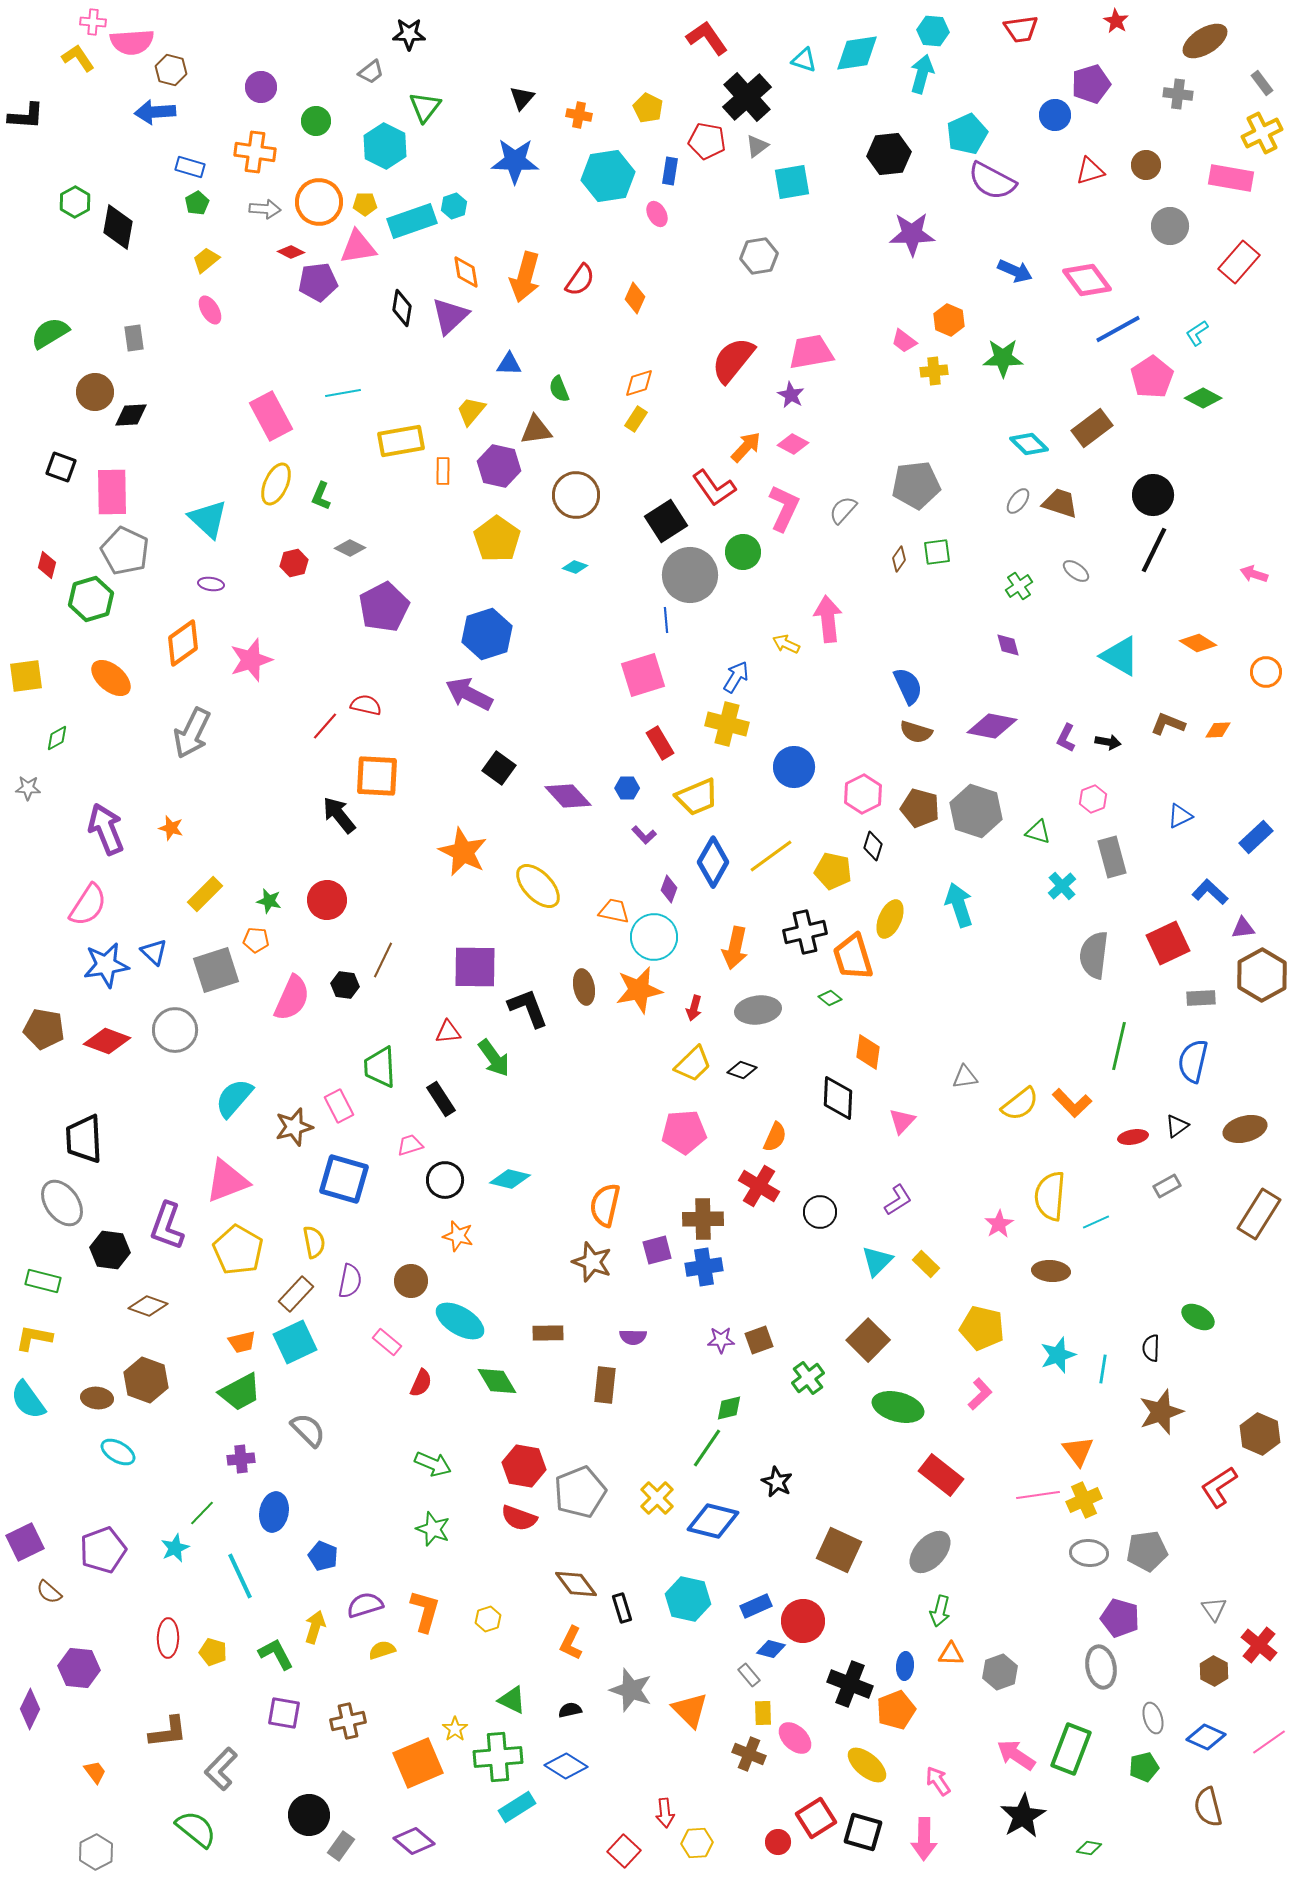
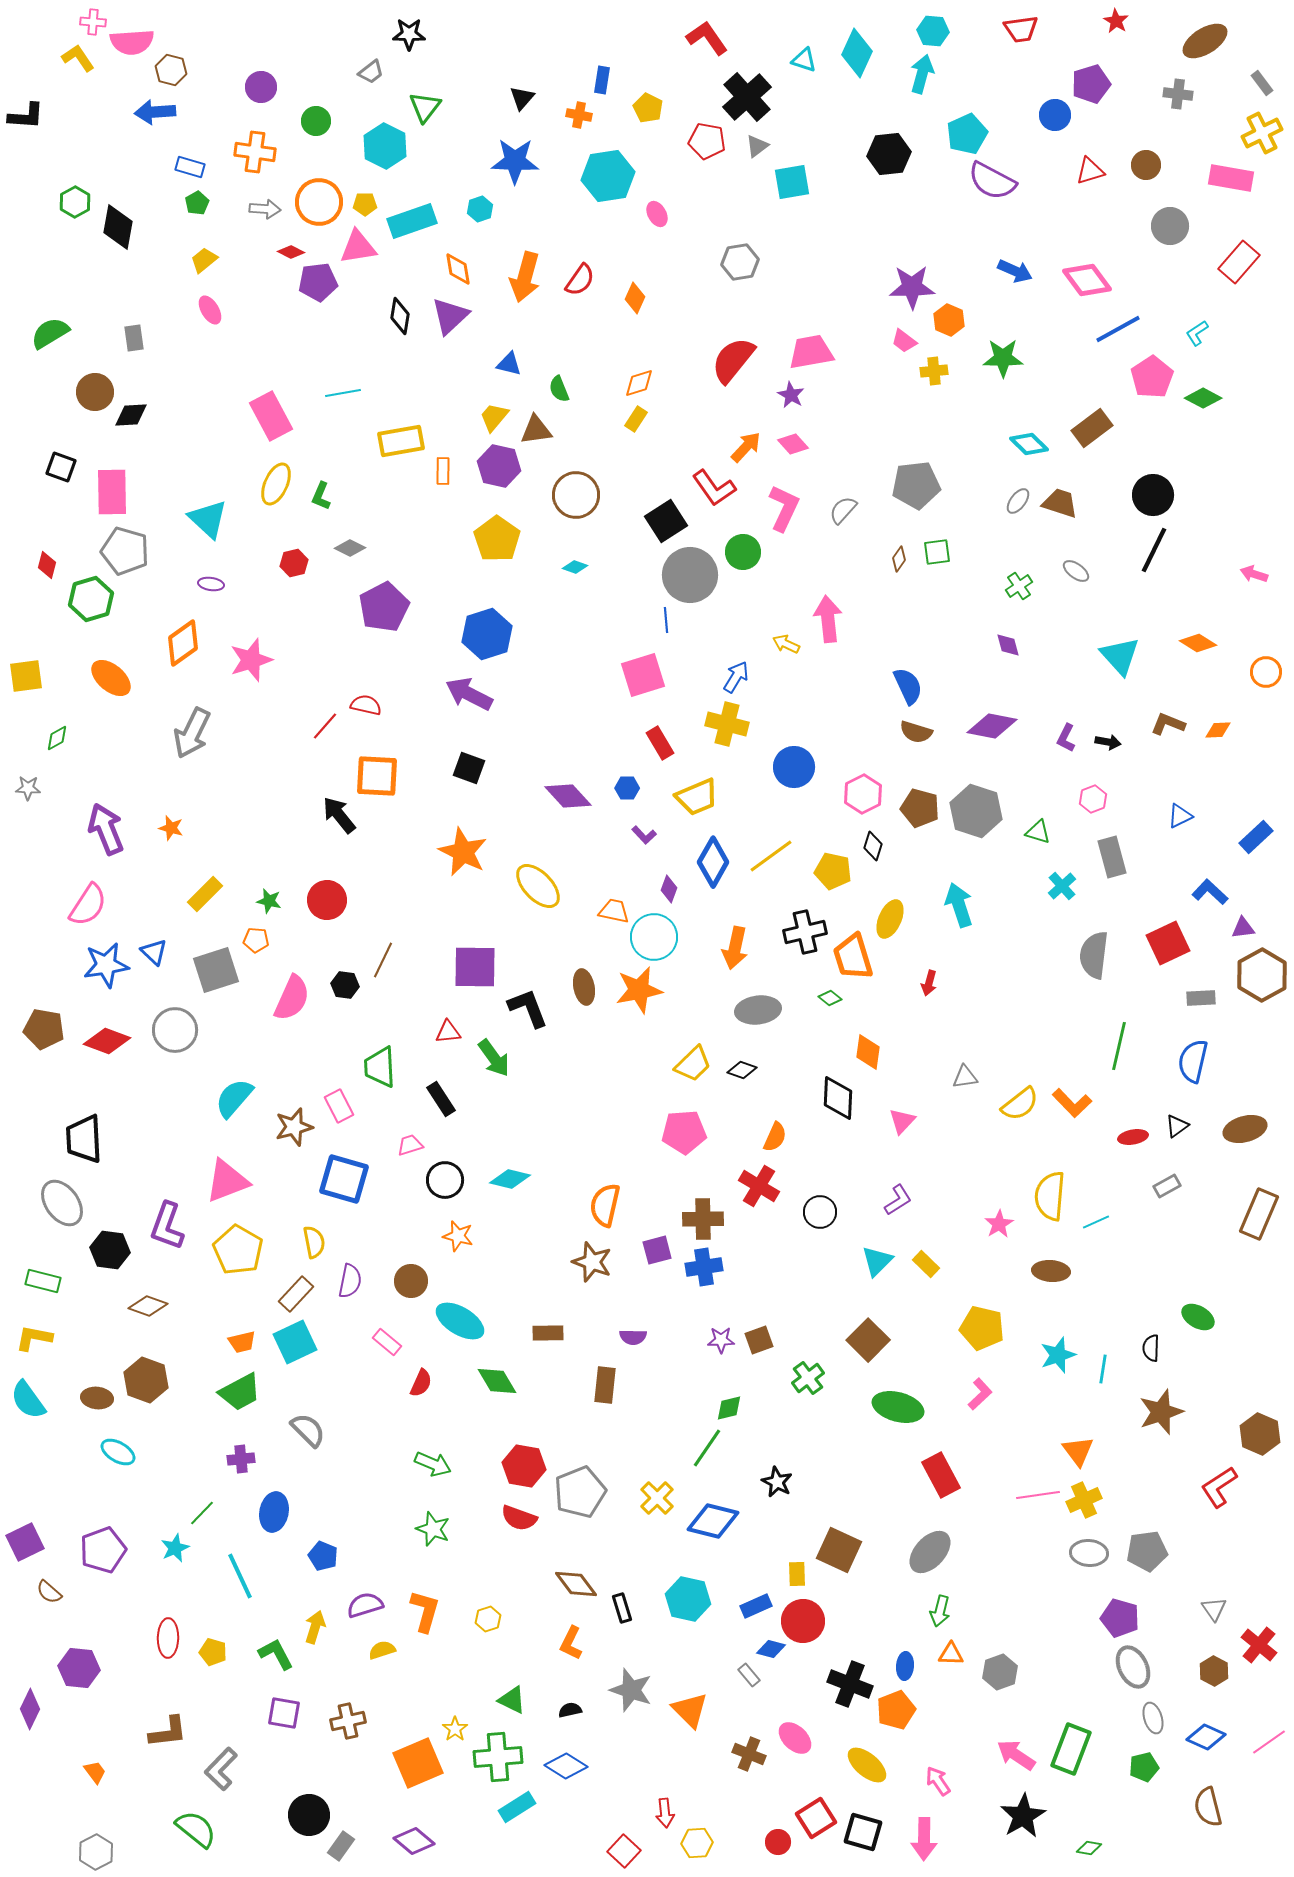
cyan diamond at (857, 53): rotated 57 degrees counterclockwise
blue rectangle at (670, 171): moved 68 px left, 91 px up
cyan hexagon at (454, 206): moved 26 px right, 3 px down
purple star at (912, 234): moved 53 px down
gray hexagon at (759, 256): moved 19 px left, 6 px down
yellow trapezoid at (206, 260): moved 2 px left
orange diamond at (466, 272): moved 8 px left, 3 px up
black diamond at (402, 308): moved 2 px left, 8 px down
blue triangle at (509, 364): rotated 12 degrees clockwise
yellow trapezoid at (471, 411): moved 23 px right, 6 px down
pink diamond at (793, 444): rotated 20 degrees clockwise
gray pentagon at (125, 551): rotated 9 degrees counterclockwise
cyan triangle at (1120, 656): rotated 18 degrees clockwise
black square at (499, 768): moved 30 px left; rotated 16 degrees counterclockwise
red arrow at (694, 1008): moved 235 px right, 25 px up
brown rectangle at (1259, 1214): rotated 9 degrees counterclockwise
red rectangle at (941, 1475): rotated 24 degrees clockwise
gray ellipse at (1101, 1667): moved 32 px right; rotated 15 degrees counterclockwise
yellow rectangle at (763, 1713): moved 34 px right, 139 px up
